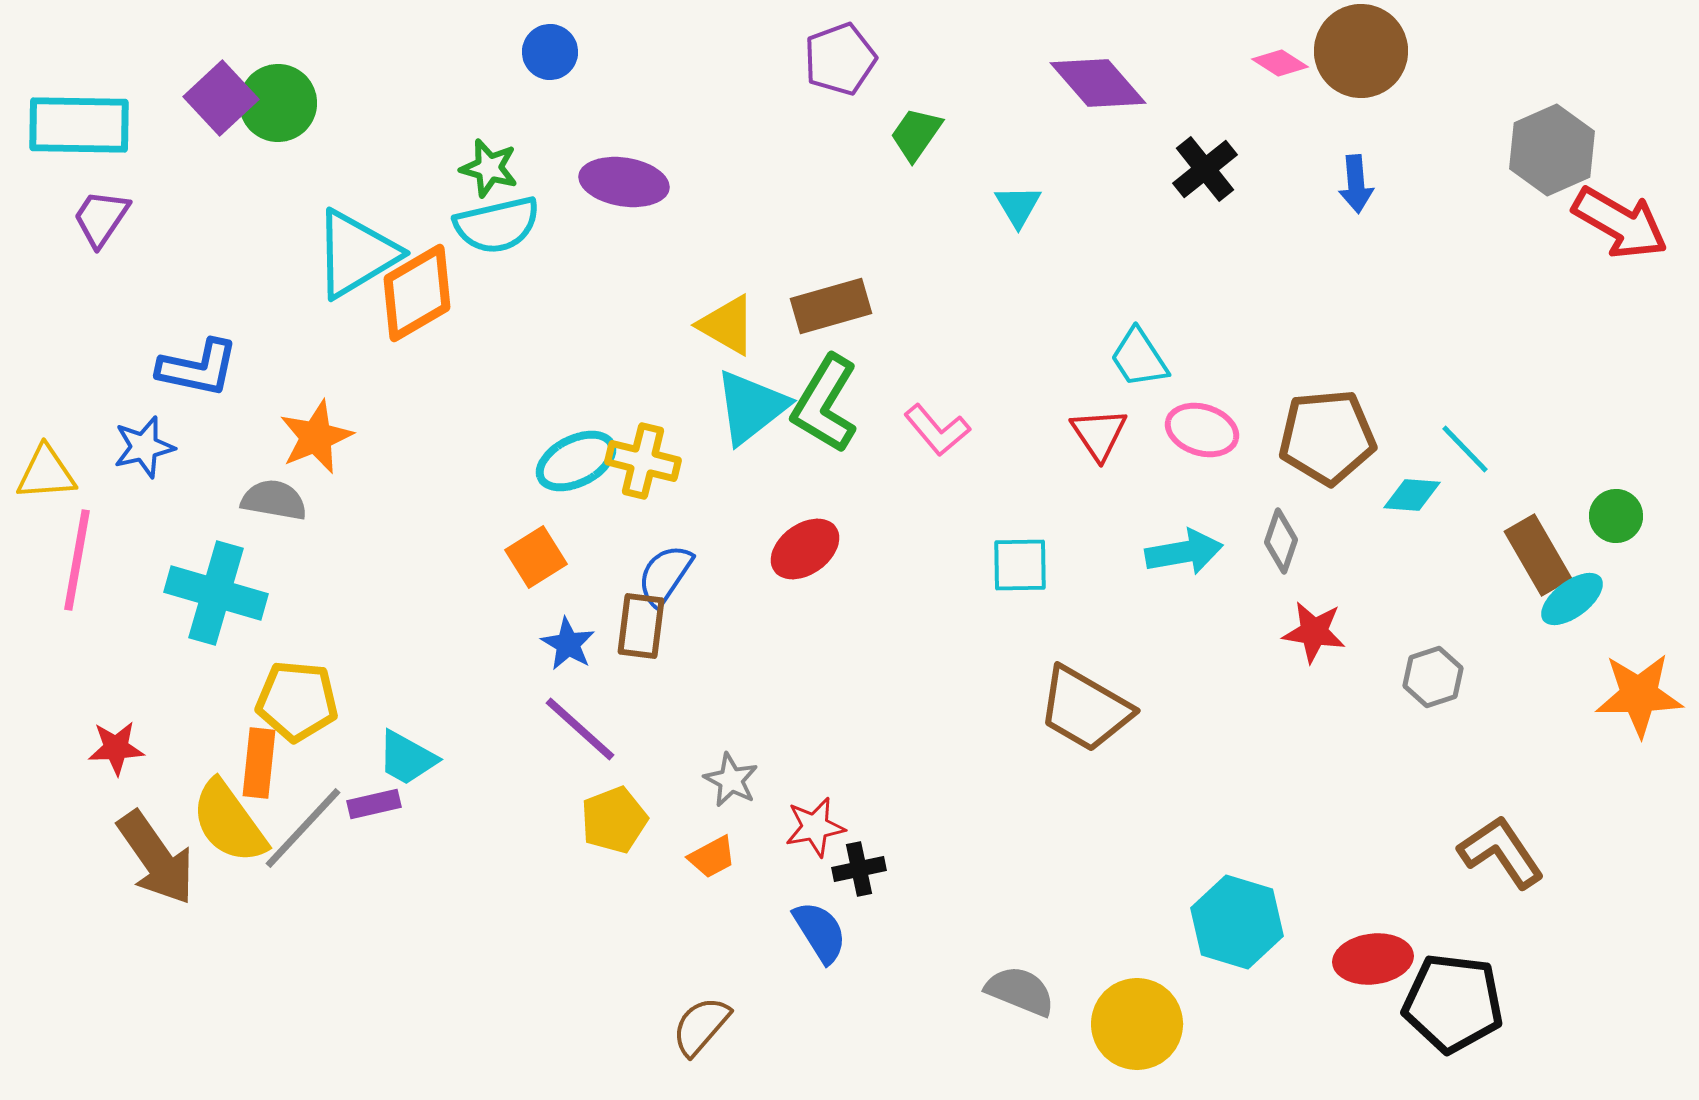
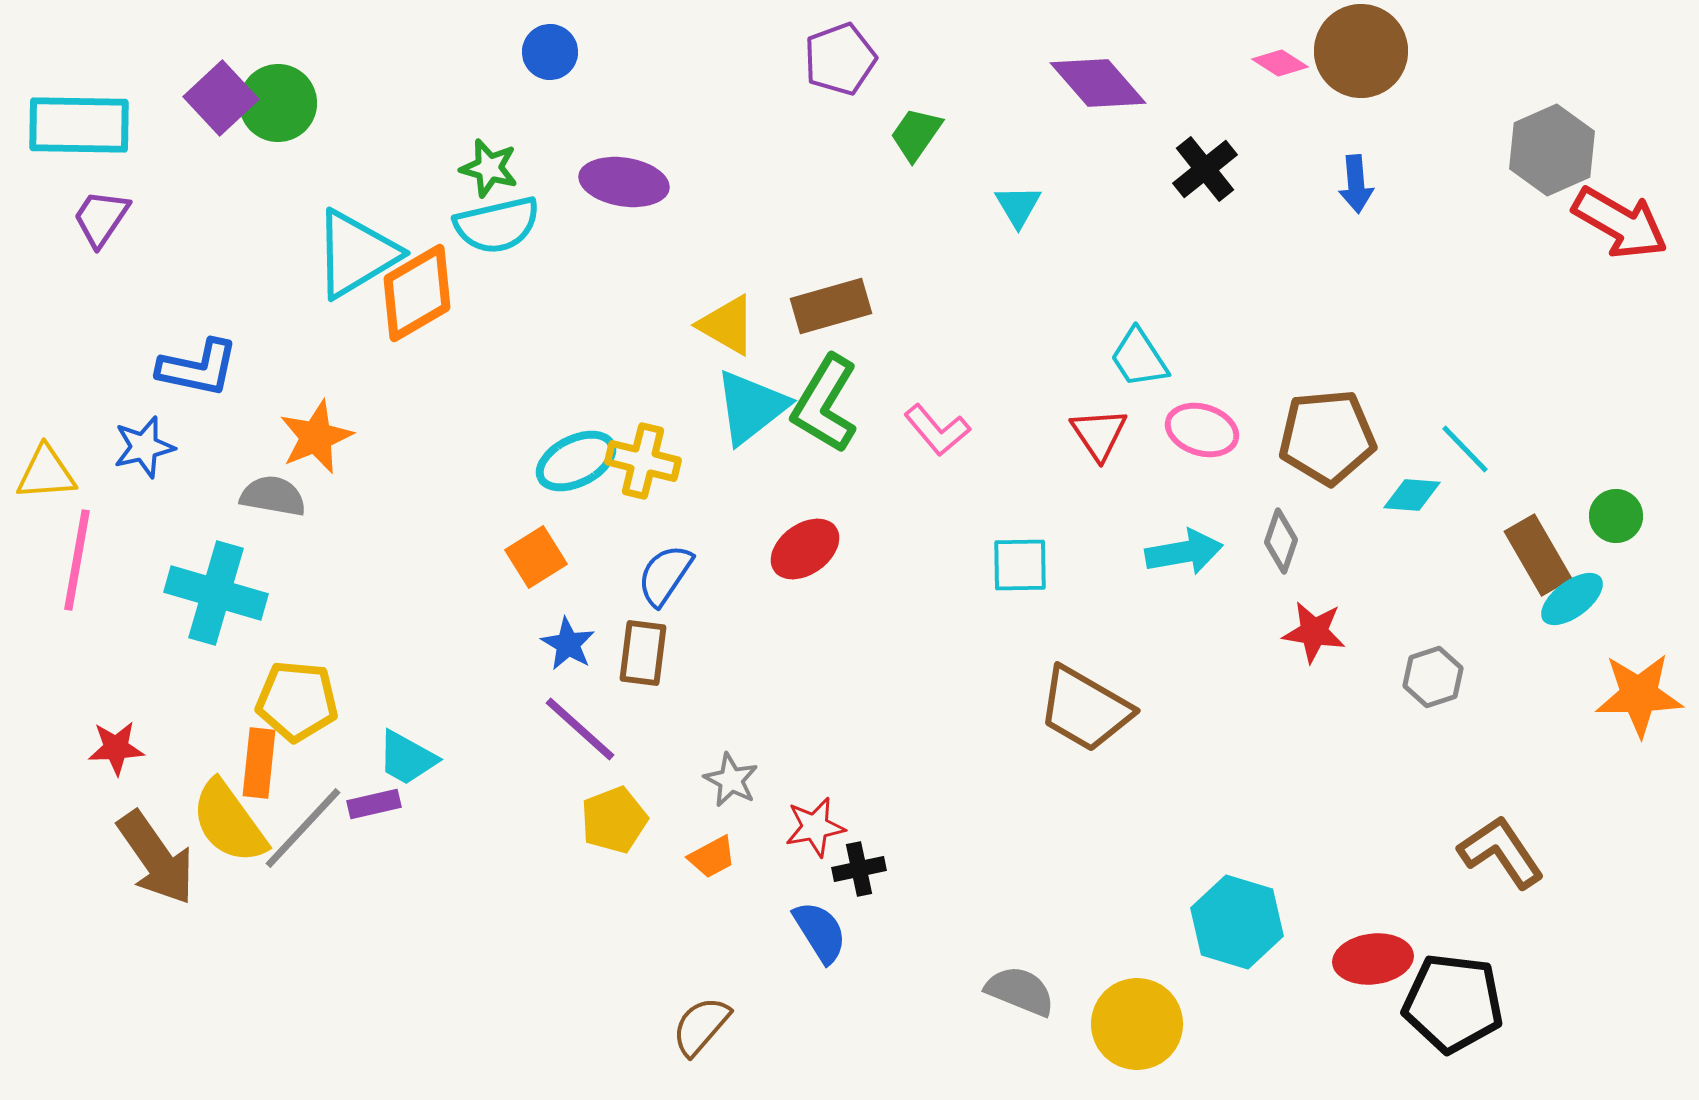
gray semicircle at (274, 500): moved 1 px left, 4 px up
brown rectangle at (641, 626): moved 2 px right, 27 px down
